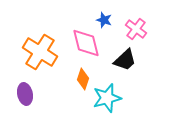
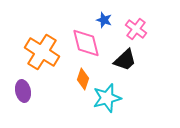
orange cross: moved 2 px right
purple ellipse: moved 2 px left, 3 px up
